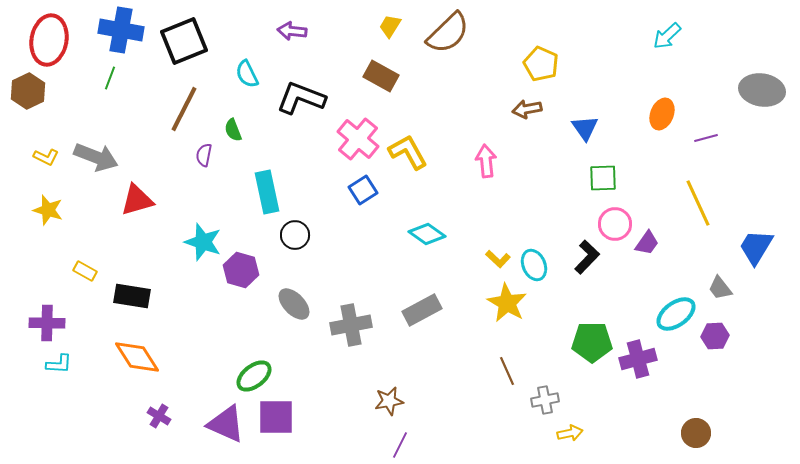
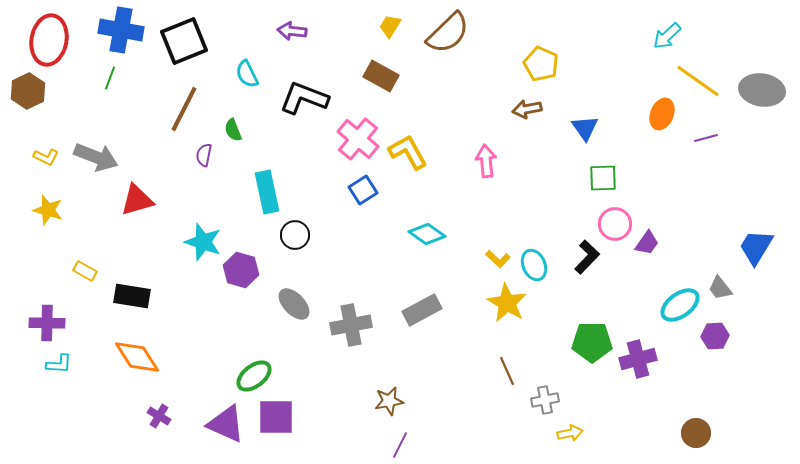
black L-shape at (301, 98): moved 3 px right
yellow line at (698, 203): moved 122 px up; rotated 30 degrees counterclockwise
cyan ellipse at (676, 314): moved 4 px right, 9 px up
